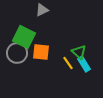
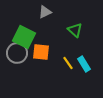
gray triangle: moved 3 px right, 2 px down
green triangle: moved 4 px left, 22 px up
